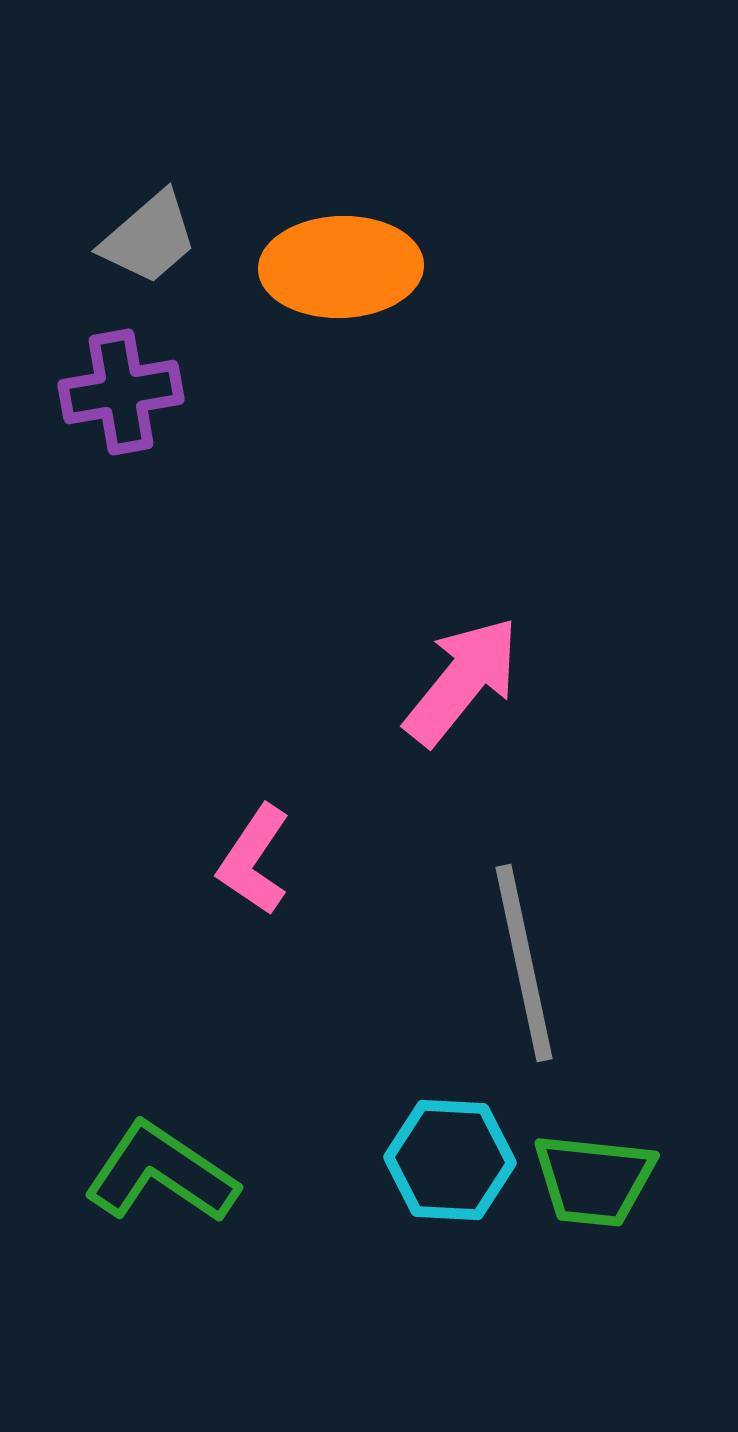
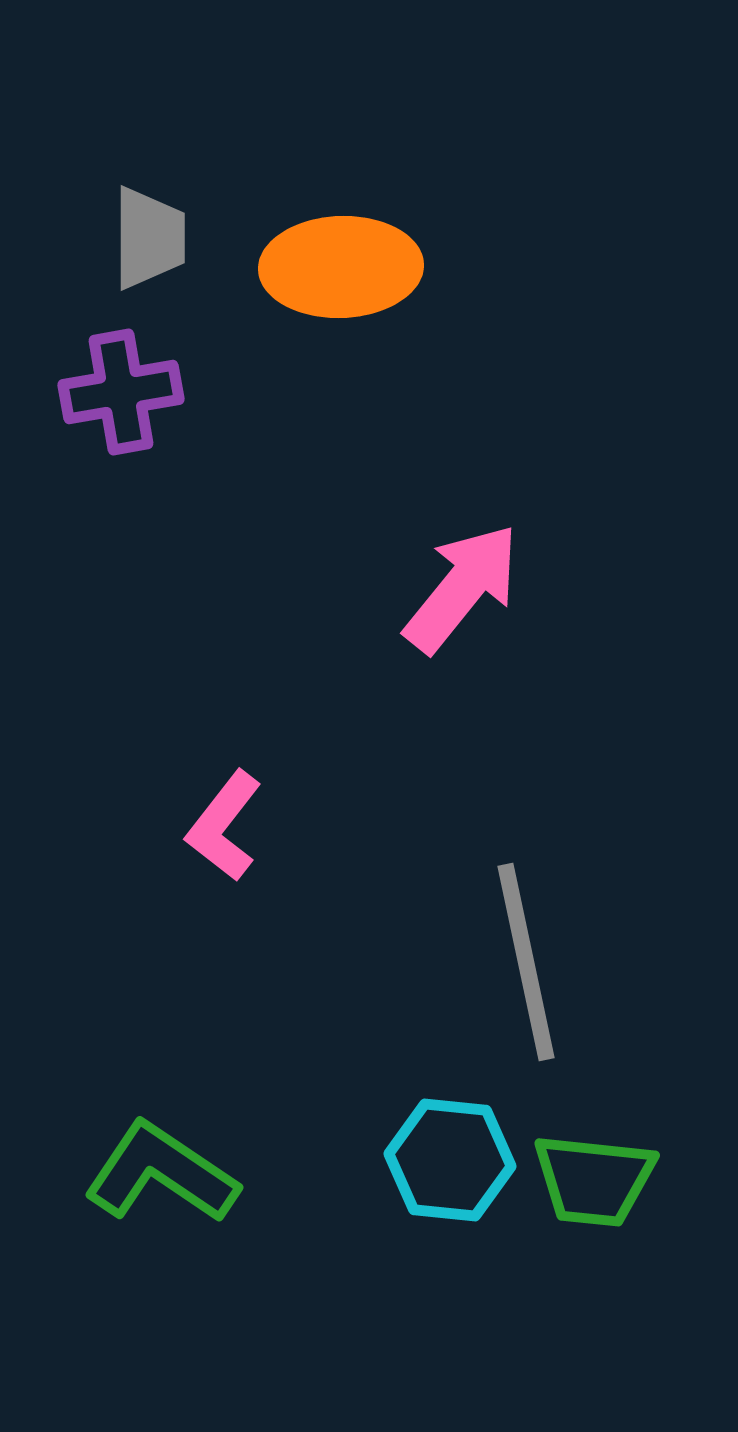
gray trapezoid: rotated 49 degrees counterclockwise
pink arrow: moved 93 px up
pink L-shape: moved 30 px left, 34 px up; rotated 4 degrees clockwise
gray line: moved 2 px right, 1 px up
cyan hexagon: rotated 3 degrees clockwise
